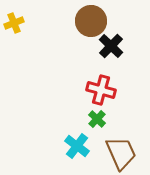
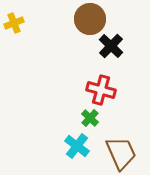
brown circle: moved 1 px left, 2 px up
green cross: moved 7 px left, 1 px up
